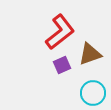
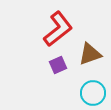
red L-shape: moved 2 px left, 3 px up
purple square: moved 4 px left
